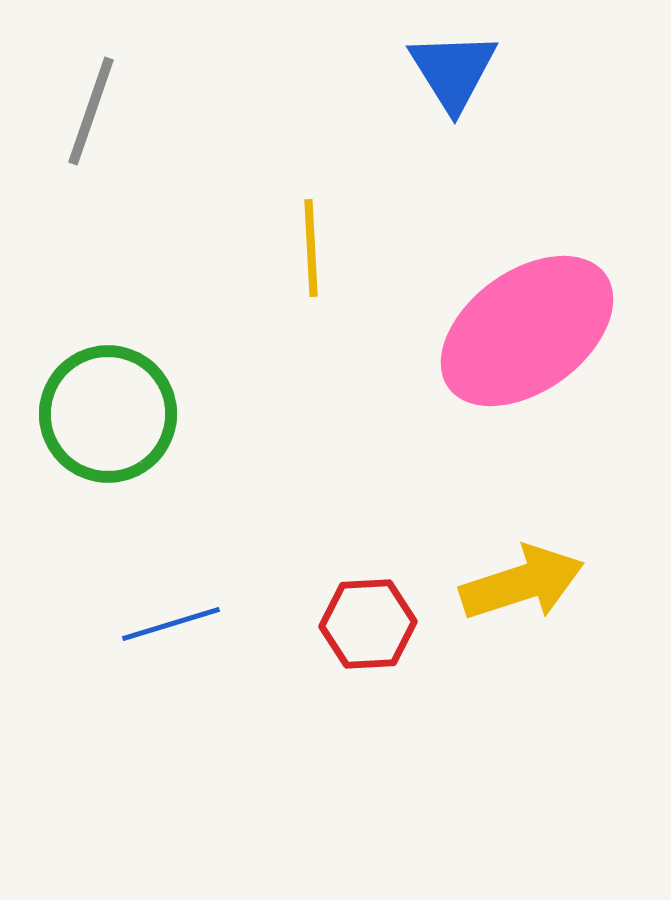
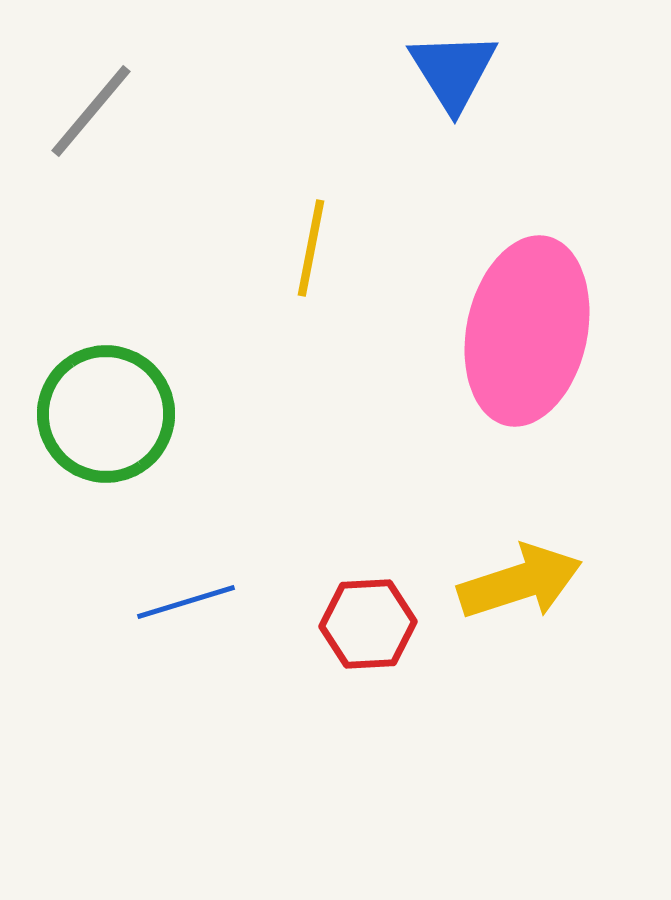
gray line: rotated 21 degrees clockwise
yellow line: rotated 14 degrees clockwise
pink ellipse: rotated 42 degrees counterclockwise
green circle: moved 2 px left
yellow arrow: moved 2 px left, 1 px up
blue line: moved 15 px right, 22 px up
